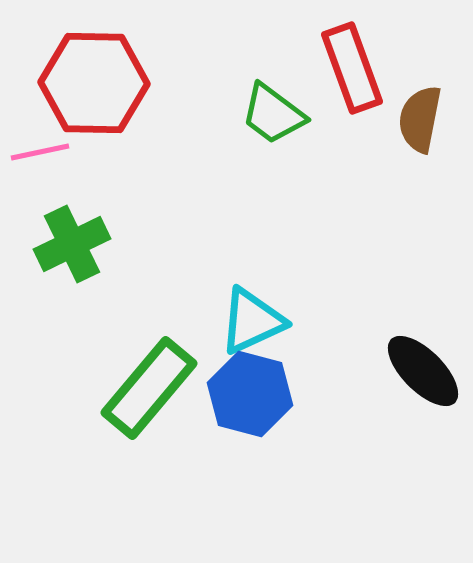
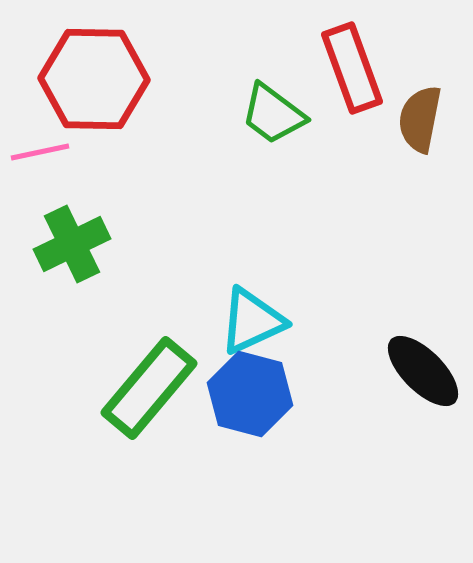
red hexagon: moved 4 px up
